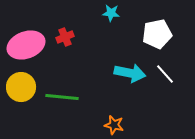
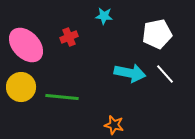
cyan star: moved 7 px left, 3 px down
red cross: moved 4 px right
pink ellipse: rotated 66 degrees clockwise
